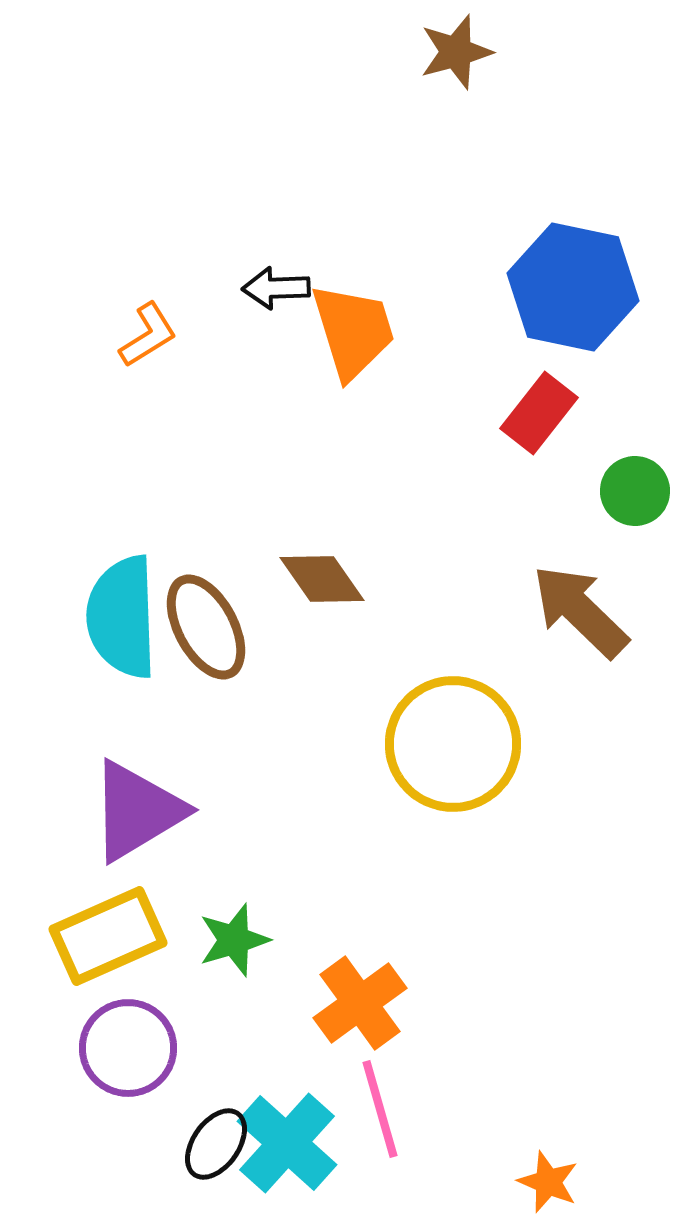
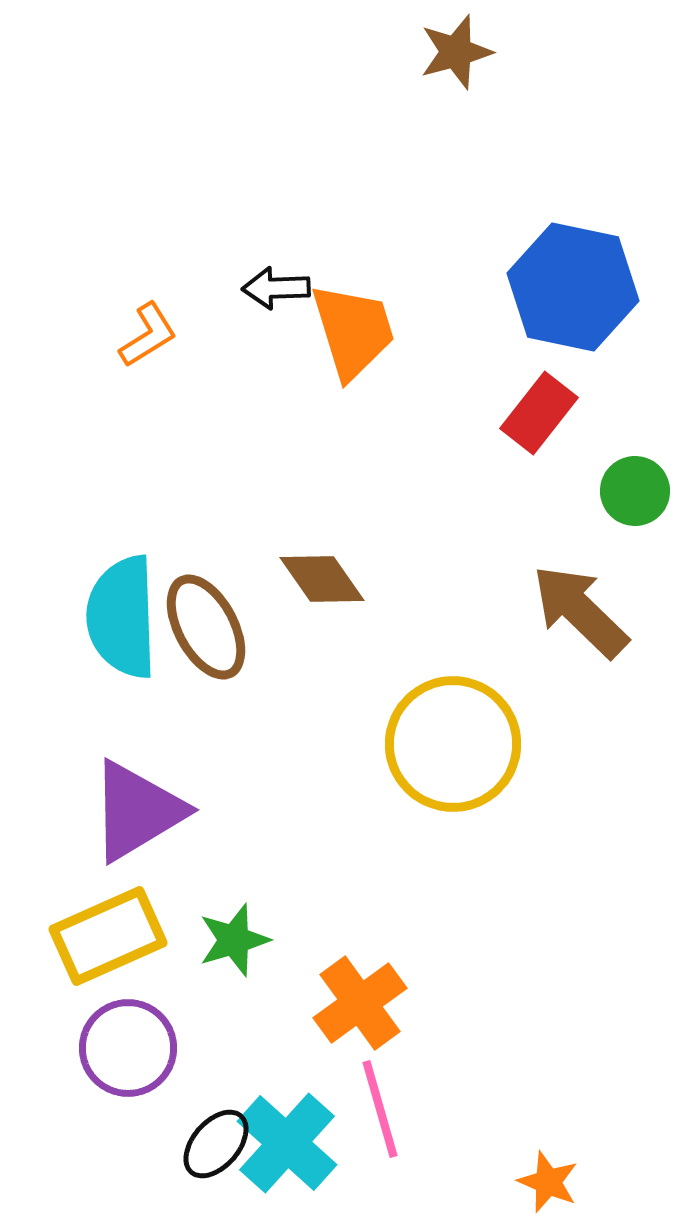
black ellipse: rotated 6 degrees clockwise
